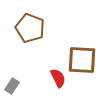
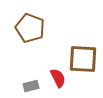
brown square: moved 1 px right, 1 px up
gray rectangle: moved 19 px right; rotated 42 degrees clockwise
